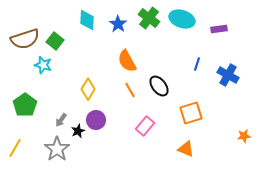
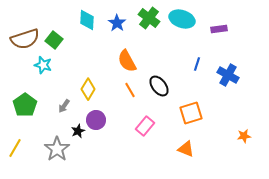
blue star: moved 1 px left, 1 px up
green square: moved 1 px left, 1 px up
gray arrow: moved 3 px right, 14 px up
